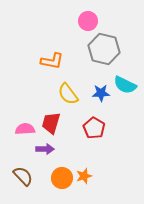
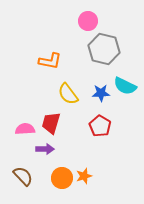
orange L-shape: moved 2 px left
cyan semicircle: moved 1 px down
red pentagon: moved 6 px right, 2 px up
